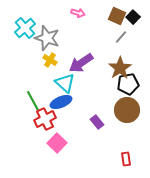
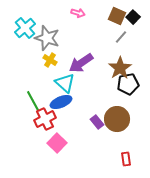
brown circle: moved 10 px left, 9 px down
